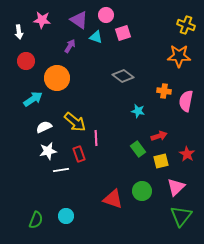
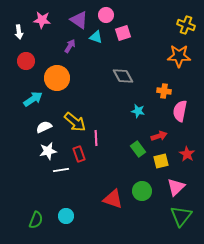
gray diamond: rotated 25 degrees clockwise
pink semicircle: moved 6 px left, 10 px down
